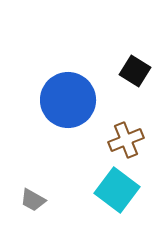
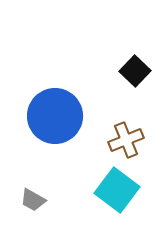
black square: rotated 12 degrees clockwise
blue circle: moved 13 px left, 16 px down
